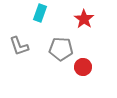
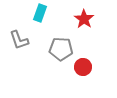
gray L-shape: moved 6 px up
